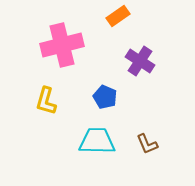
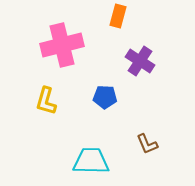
orange rectangle: rotated 40 degrees counterclockwise
blue pentagon: rotated 20 degrees counterclockwise
cyan trapezoid: moved 6 px left, 20 px down
